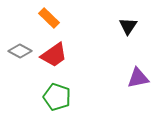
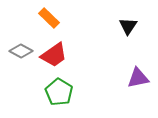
gray diamond: moved 1 px right
green pentagon: moved 2 px right, 5 px up; rotated 12 degrees clockwise
